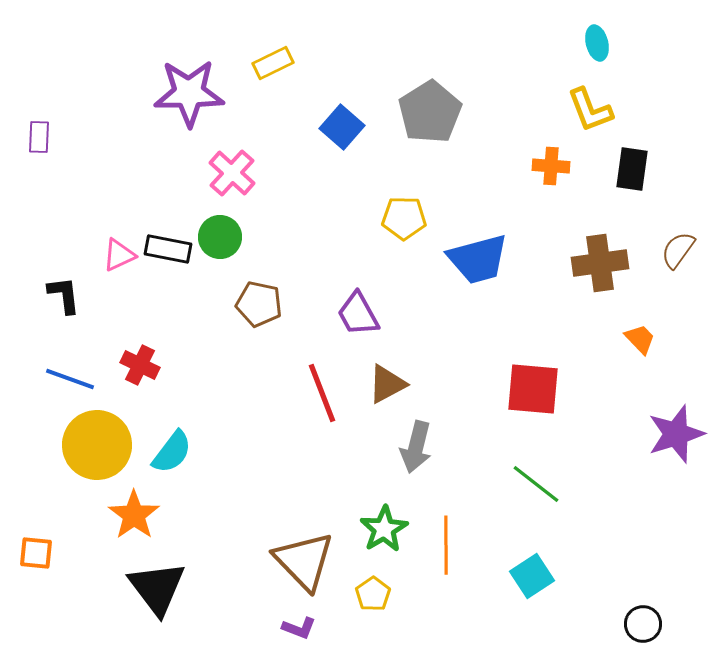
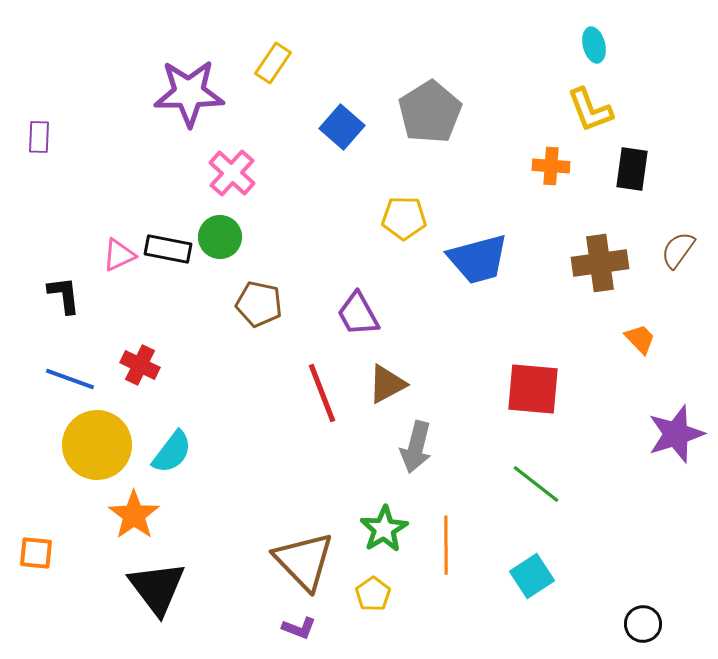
cyan ellipse at (597, 43): moved 3 px left, 2 px down
yellow rectangle at (273, 63): rotated 30 degrees counterclockwise
